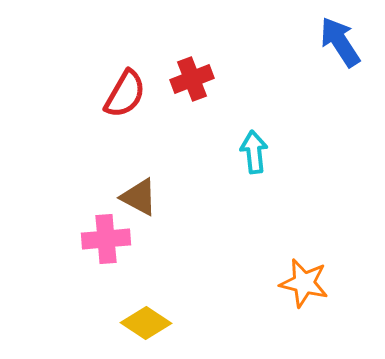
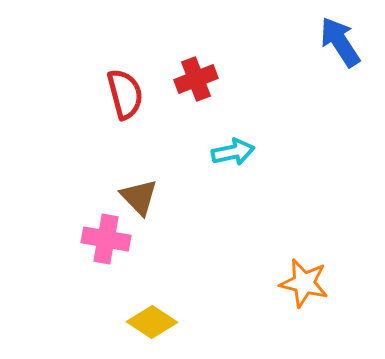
red cross: moved 4 px right
red semicircle: rotated 45 degrees counterclockwise
cyan arrow: moved 21 px left; rotated 84 degrees clockwise
brown triangle: rotated 18 degrees clockwise
pink cross: rotated 15 degrees clockwise
yellow diamond: moved 6 px right, 1 px up
